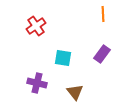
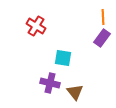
orange line: moved 3 px down
red cross: rotated 24 degrees counterclockwise
purple rectangle: moved 16 px up
purple cross: moved 13 px right
